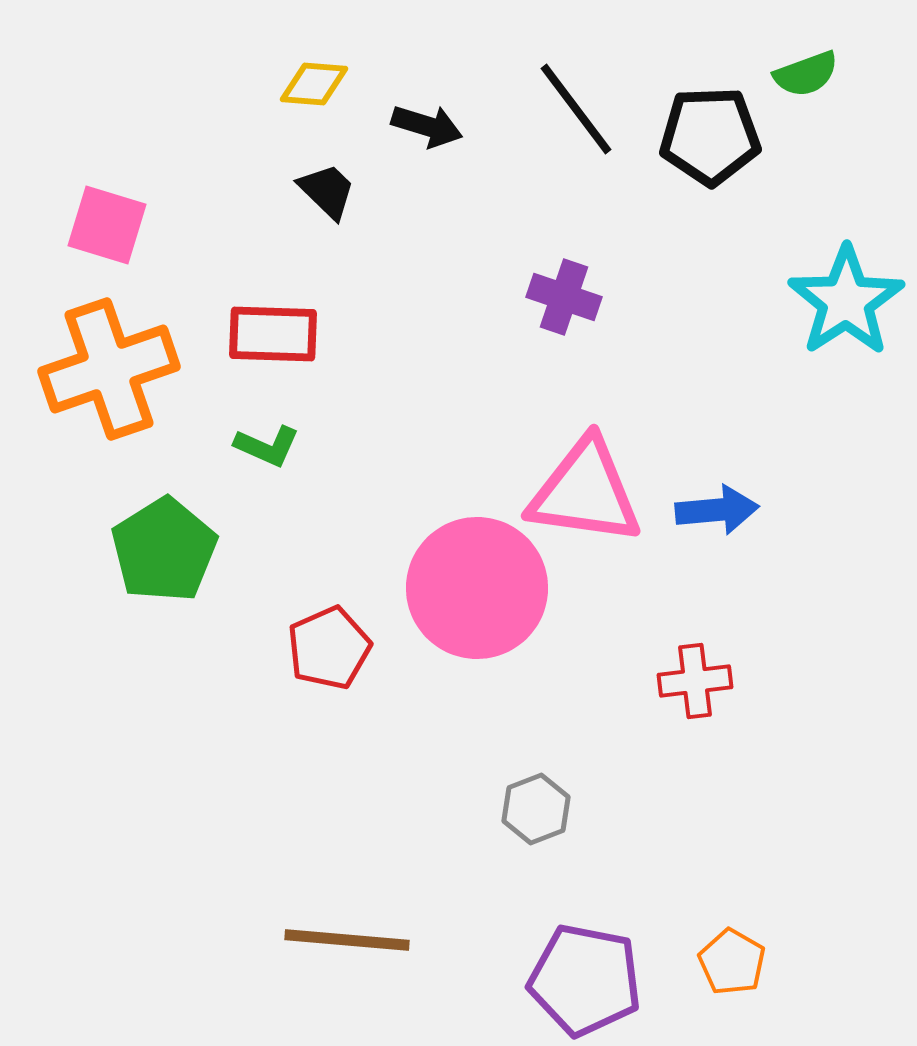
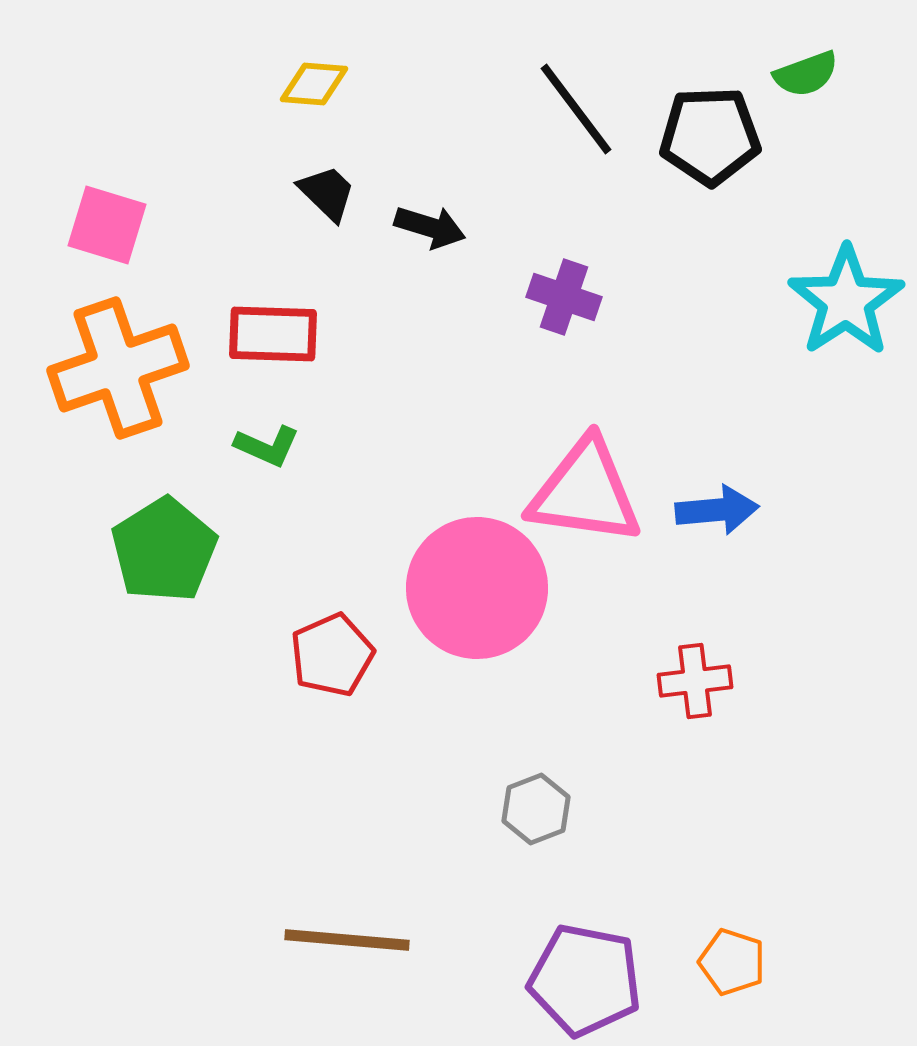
black arrow: moved 3 px right, 101 px down
black trapezoid: moved 2 px down
orange cross: moved 9 px right, 1 px up
red pentagon: moved 3 px right, 7 px down
orange pentagon: rotated 12 degrees counterclockwise
